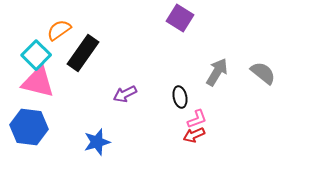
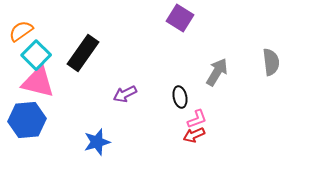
orange semicircle: moved 38 px left, 1 px down
gray semicircle: moved 8 px right, 11 px up; rotated 44 degrees clockwise
blue hexagon: moved 2 px left, 7 px up; rotated 12 degrees counterclockwise
